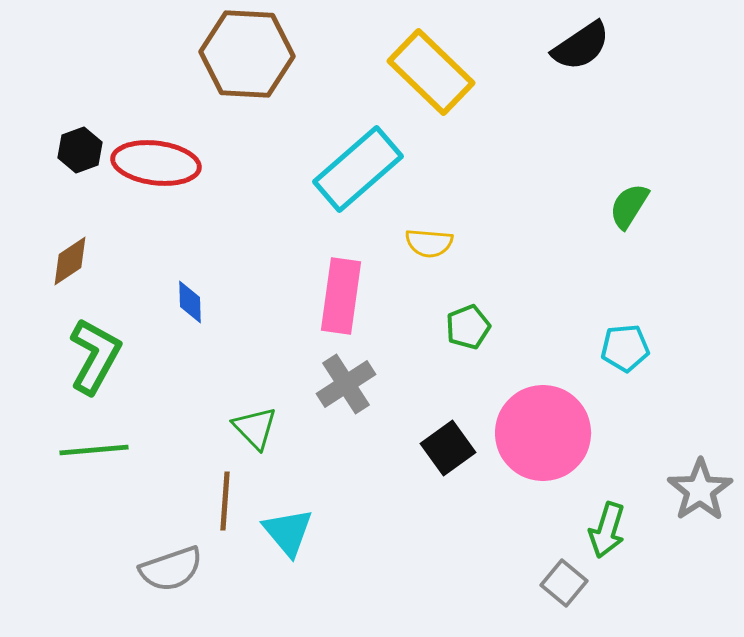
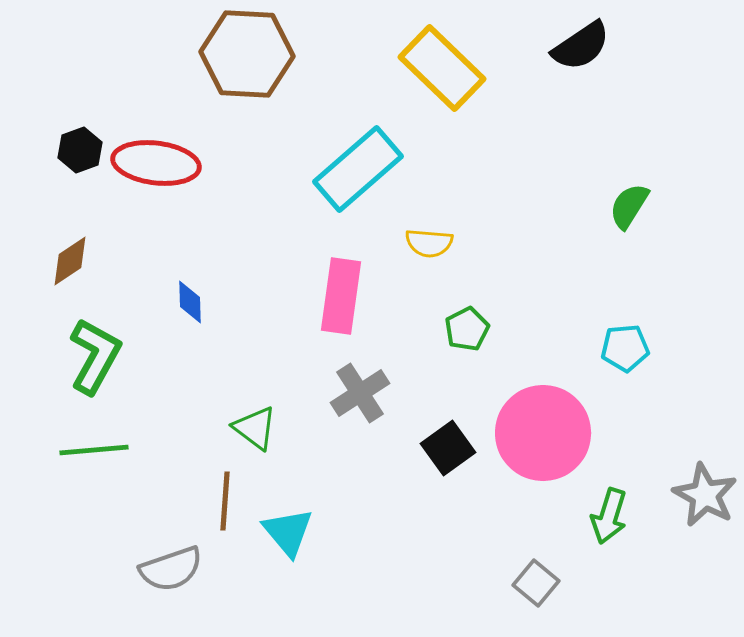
yellow rectangle: moved 11 px right, 4 px up
green pentagon: moved 1 px left, 2 px down; rotated 6 degrees counterclockwise
gray cross: moved 14 px right, 9 px down
green triangle: rotated 9 degrees counterclockwise
gray star: moved 5 px right, 5 px down; rotated 10 degrees counterclockwise
green arrow: moved 2 px right, 14 px up
gray square: moved 28 px left
